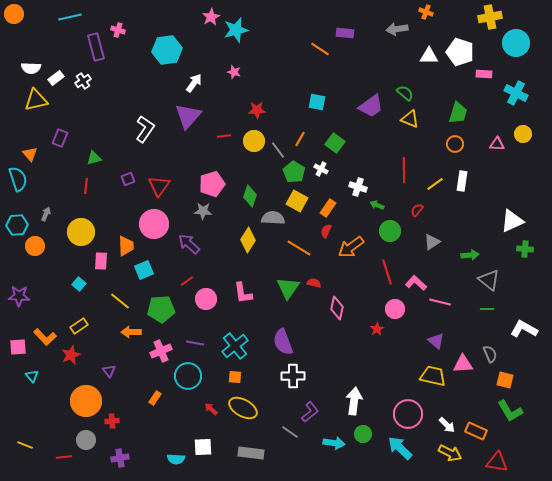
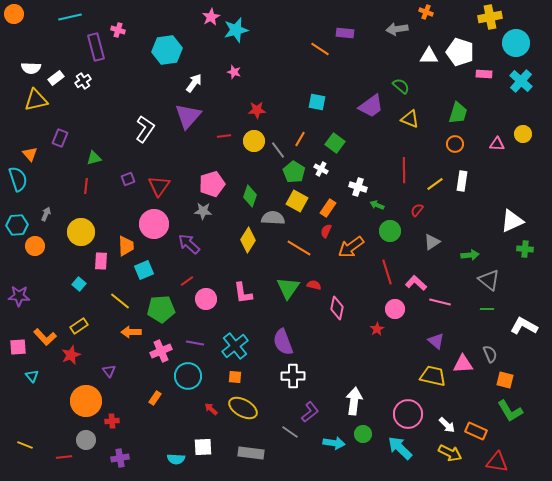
green semicircle at (405, 93): moved 4 px left, 7 px up
cyan cross at (516, 93): moved 5 px right, 12 px up; rotated 15 degrees clockwise
red semicircle at (314, 283): moved 2 px down
white L-shape at (524, 329): moved 3 px up
